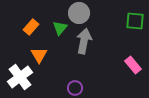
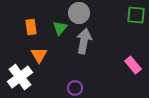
green square: moved 1 px right, 6 px up
orange rectangle: rotated 49 degrees counterclockwise
